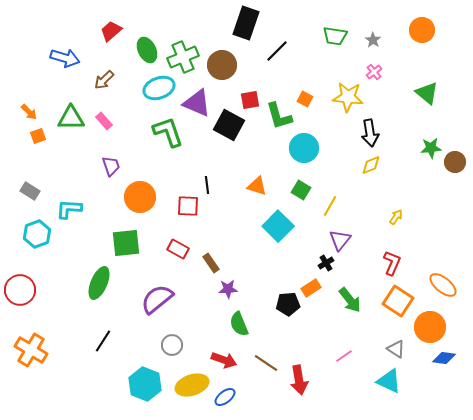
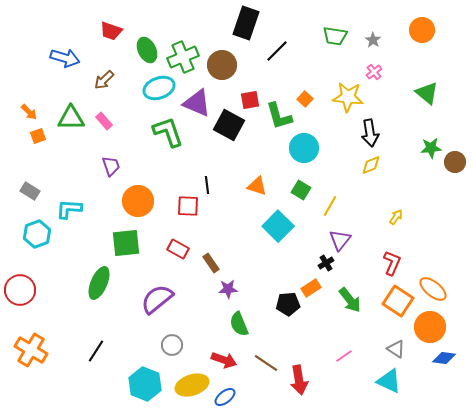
red trapezoid at (111, 31): rotated 120 degrees counterclockwise
orange square at (305, 99): rotated 14 degrees clockwise
orange circle at (140, 197): moved 2 px left, 4 px down
orange ellipse at (443, 285): moved 10 px left, 4 px down
black line at (103, 341): moved 7 px left, 10 px down
